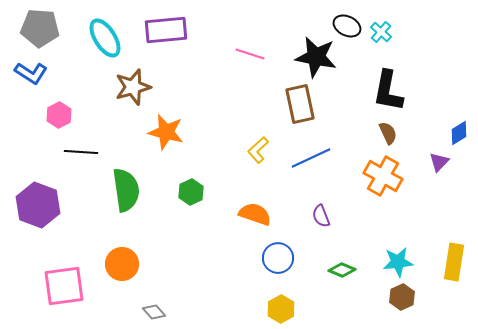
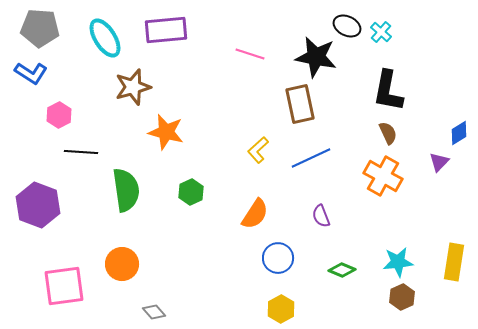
orange semicircle: rotated 104 degrees clockwise
